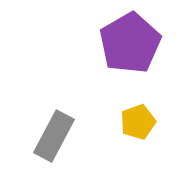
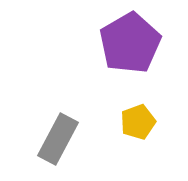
gray rectangle: moved 4 px right, 3 px down
